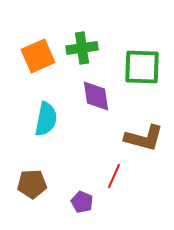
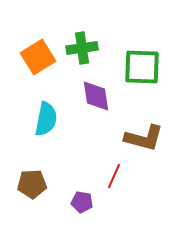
orange square: moved 1 px down; rotated 8 degrees counterclockwise
purple pentagon: rotated 15 degrees counterclockwise
